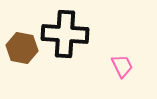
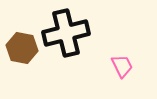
black cross: moved 1 px right, 1 px up; rotated 18 degrees counterclockwise
